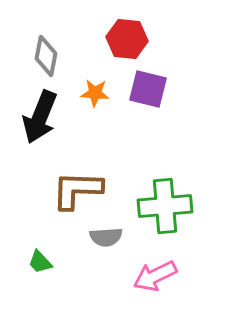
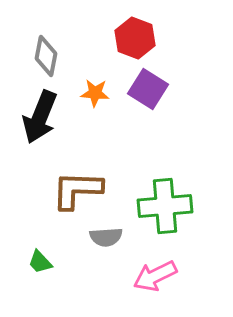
red hexagon: moved 8 px right, 1 px up; rotated 15 degrees clockwise
purple square: rotated 18 degrees clockwise
